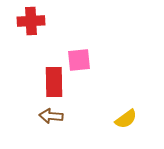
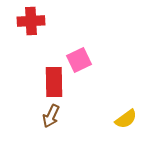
pink square: rotated 20 degrees counterclockwise
brown arrow: rotated 70 degrees counterclockwise
